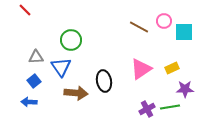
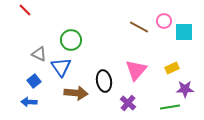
gray triangle: moved 3 px right, 3 px up; rotated 28 degrees clockwise
pink triangle: moved 5 px left, 1 px down; rotated 15 degrees counterclockwise
purple cross: moved 19 px left, 6 px up; rotated 21 degrees counterclockwise
